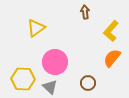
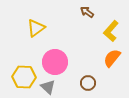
brown arrow: moved 2 px right; rotated 48 degrees counterclockwise
yellow hexagon: moved 1 px right, 2 px up
gray triangle: moved 2 px left
